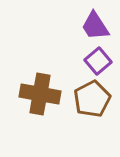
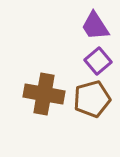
brown cross: moved 4 px right
brown pentagon: rotated 12 degrees clockwise
